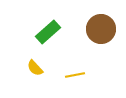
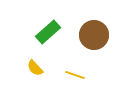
brown circle: moved 7 px left, 6 px down
yellow line: rotated 30 degrees clockwise
